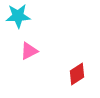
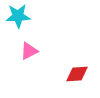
red diamond: rotated 30 degrees clockwise
